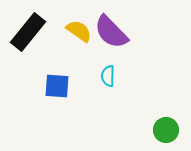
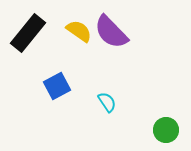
black rectangle: moved 1 px down
cyan semicircle: moved 1 px left, 26 px down; rotated 145 degrees clockwise
blue square: rotated 32 degrees counterclockwise
